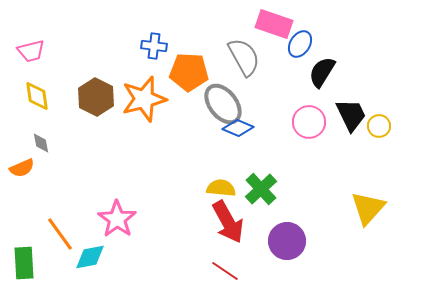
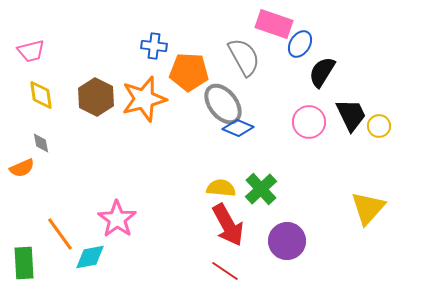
yellow diamond: moved 4 px right, 1 px up
red arrow: moved 3 px down
